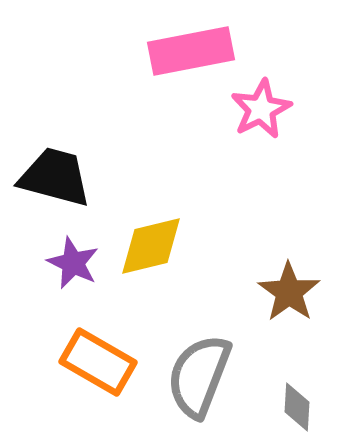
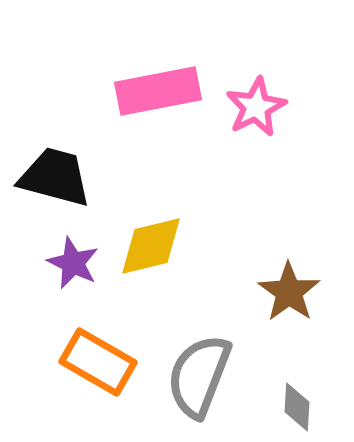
pink rectangle: moved 33 px left, 40 px down
pink star: moved 5 px left, 2 px up
